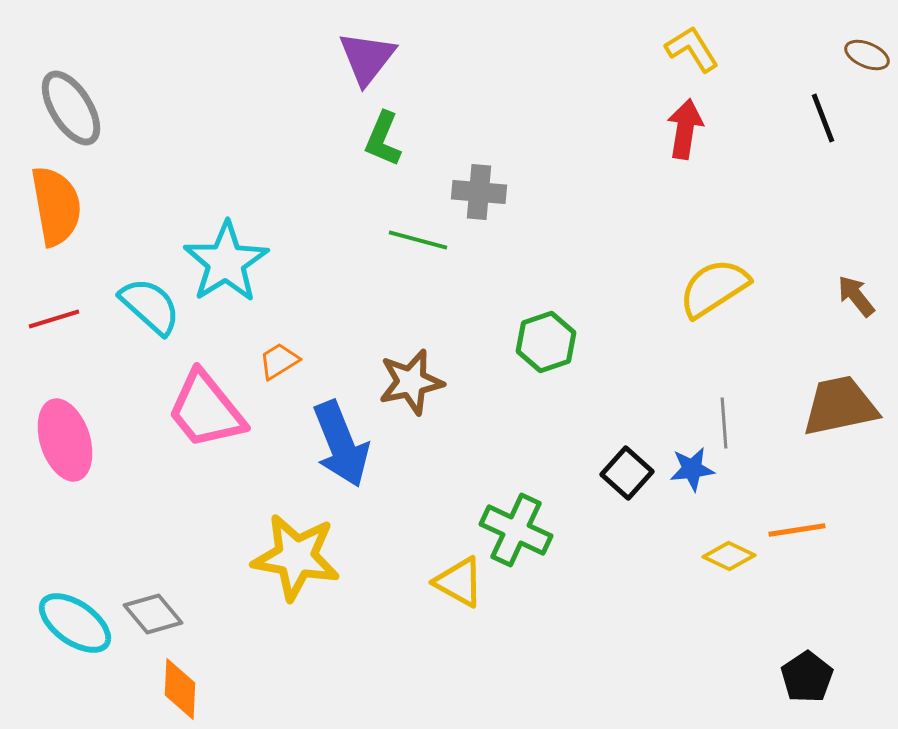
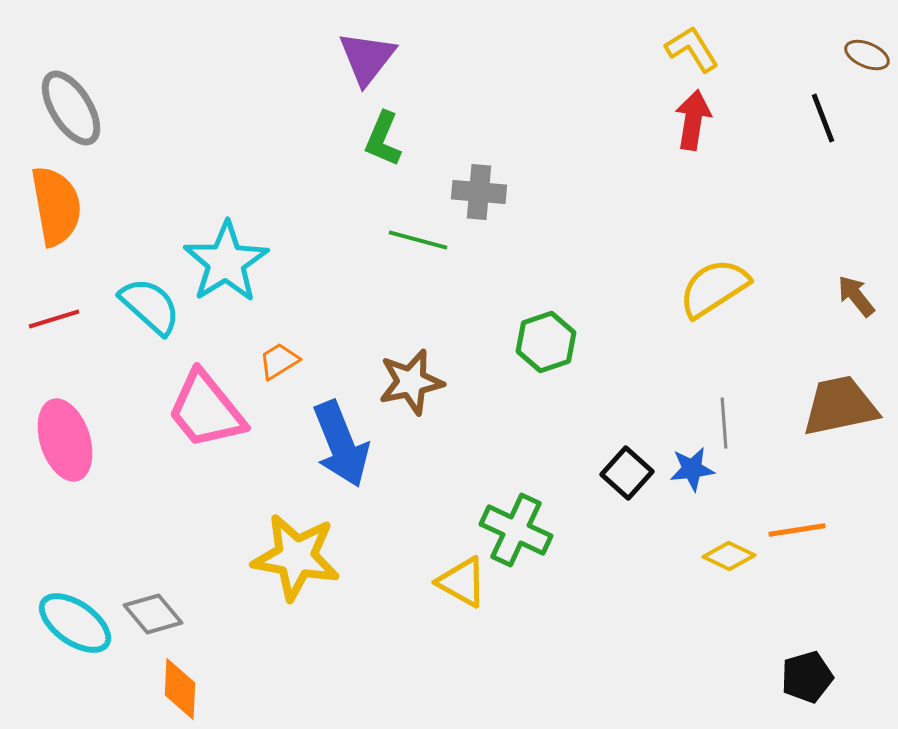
red arrow: moved 8 px right, 9 px up
yellow triangle: moved 3 px right
black pentagon: rotated 18 degrees clockwise
